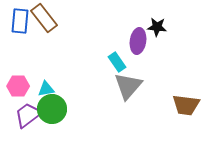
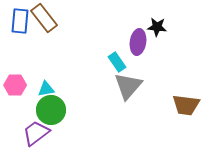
purple ellipse: moved 1 px down
pink hexagon: moved 3 px left, 1 px up
green circle: moved 1 px left, 1 px down
purple trapezoid: moved 8 px right, 18 px down
